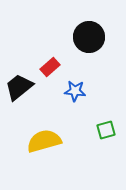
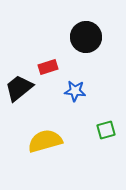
black circle: moved 3 px left
red rectangle: moved 2 px left; rotated 24 degrees clockwise
black trapezoid: moved 1 px down
yellow semicircle: moved 1 px right
